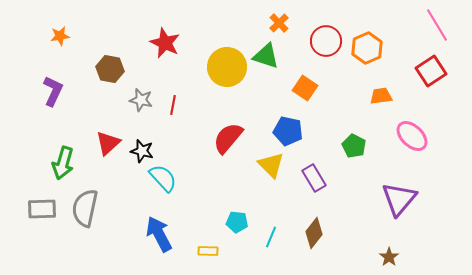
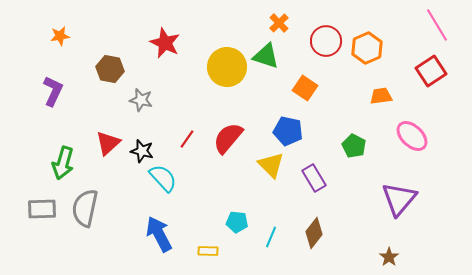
red line: moved 14 px right, 34 px down; rotated 24 degrees clockwise
